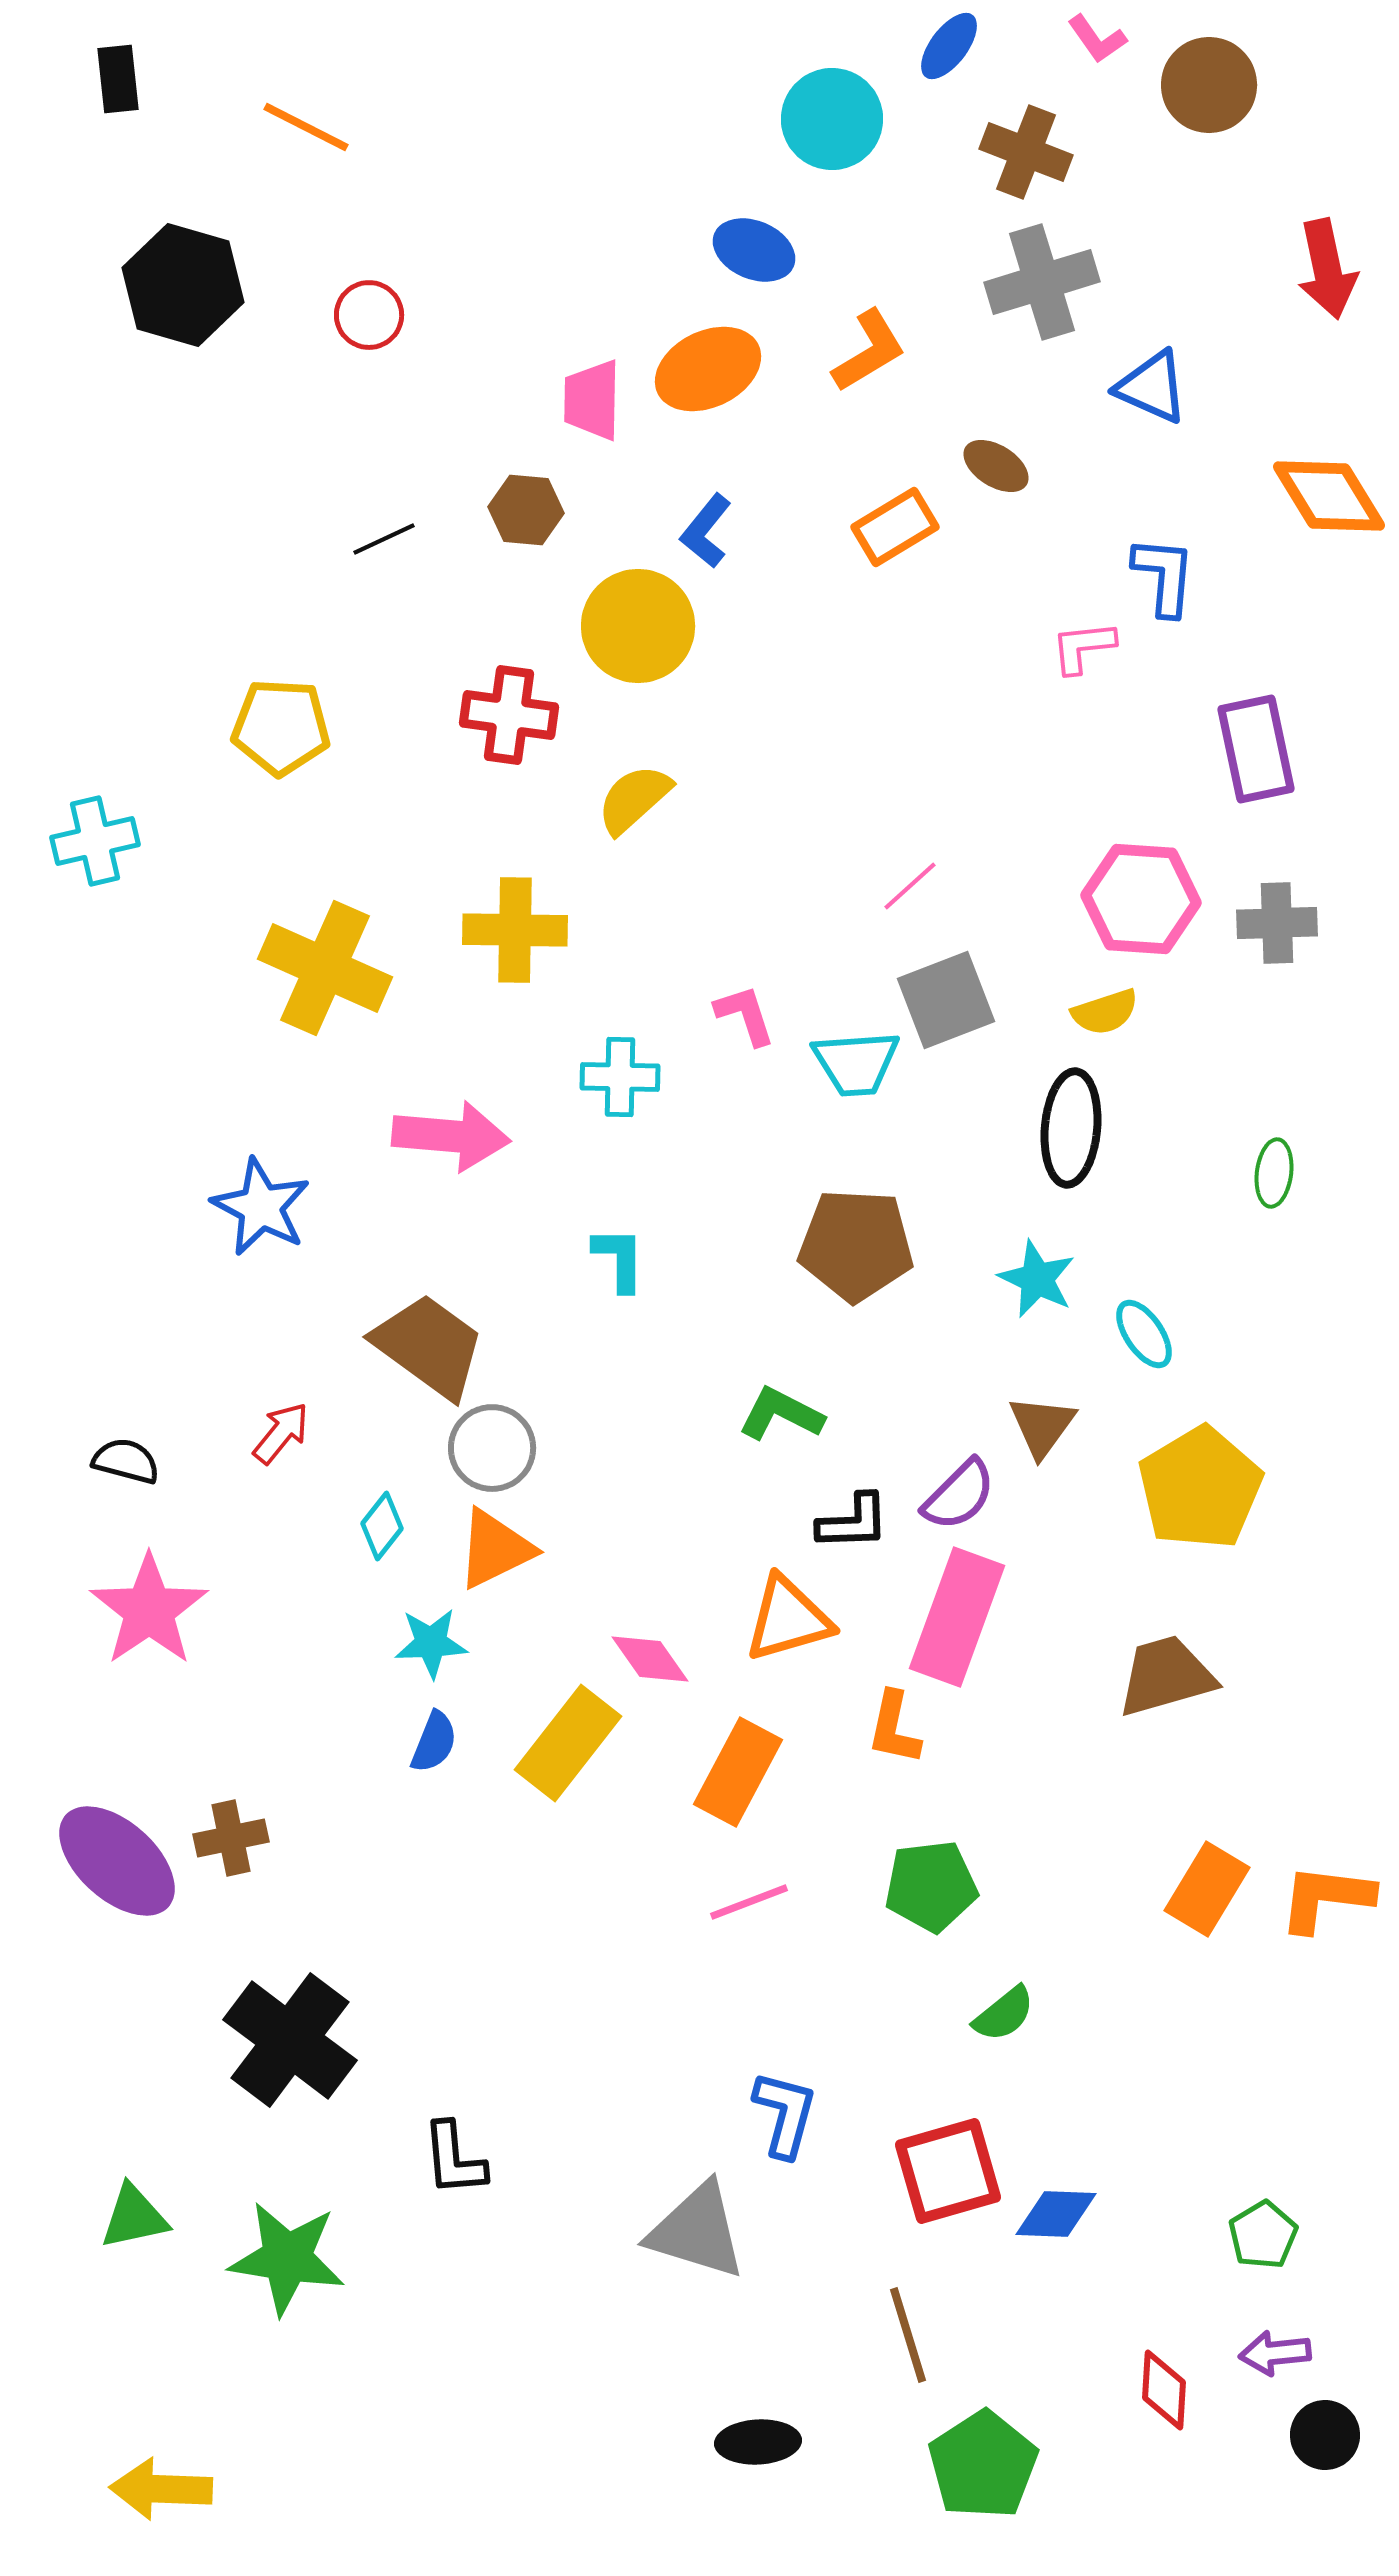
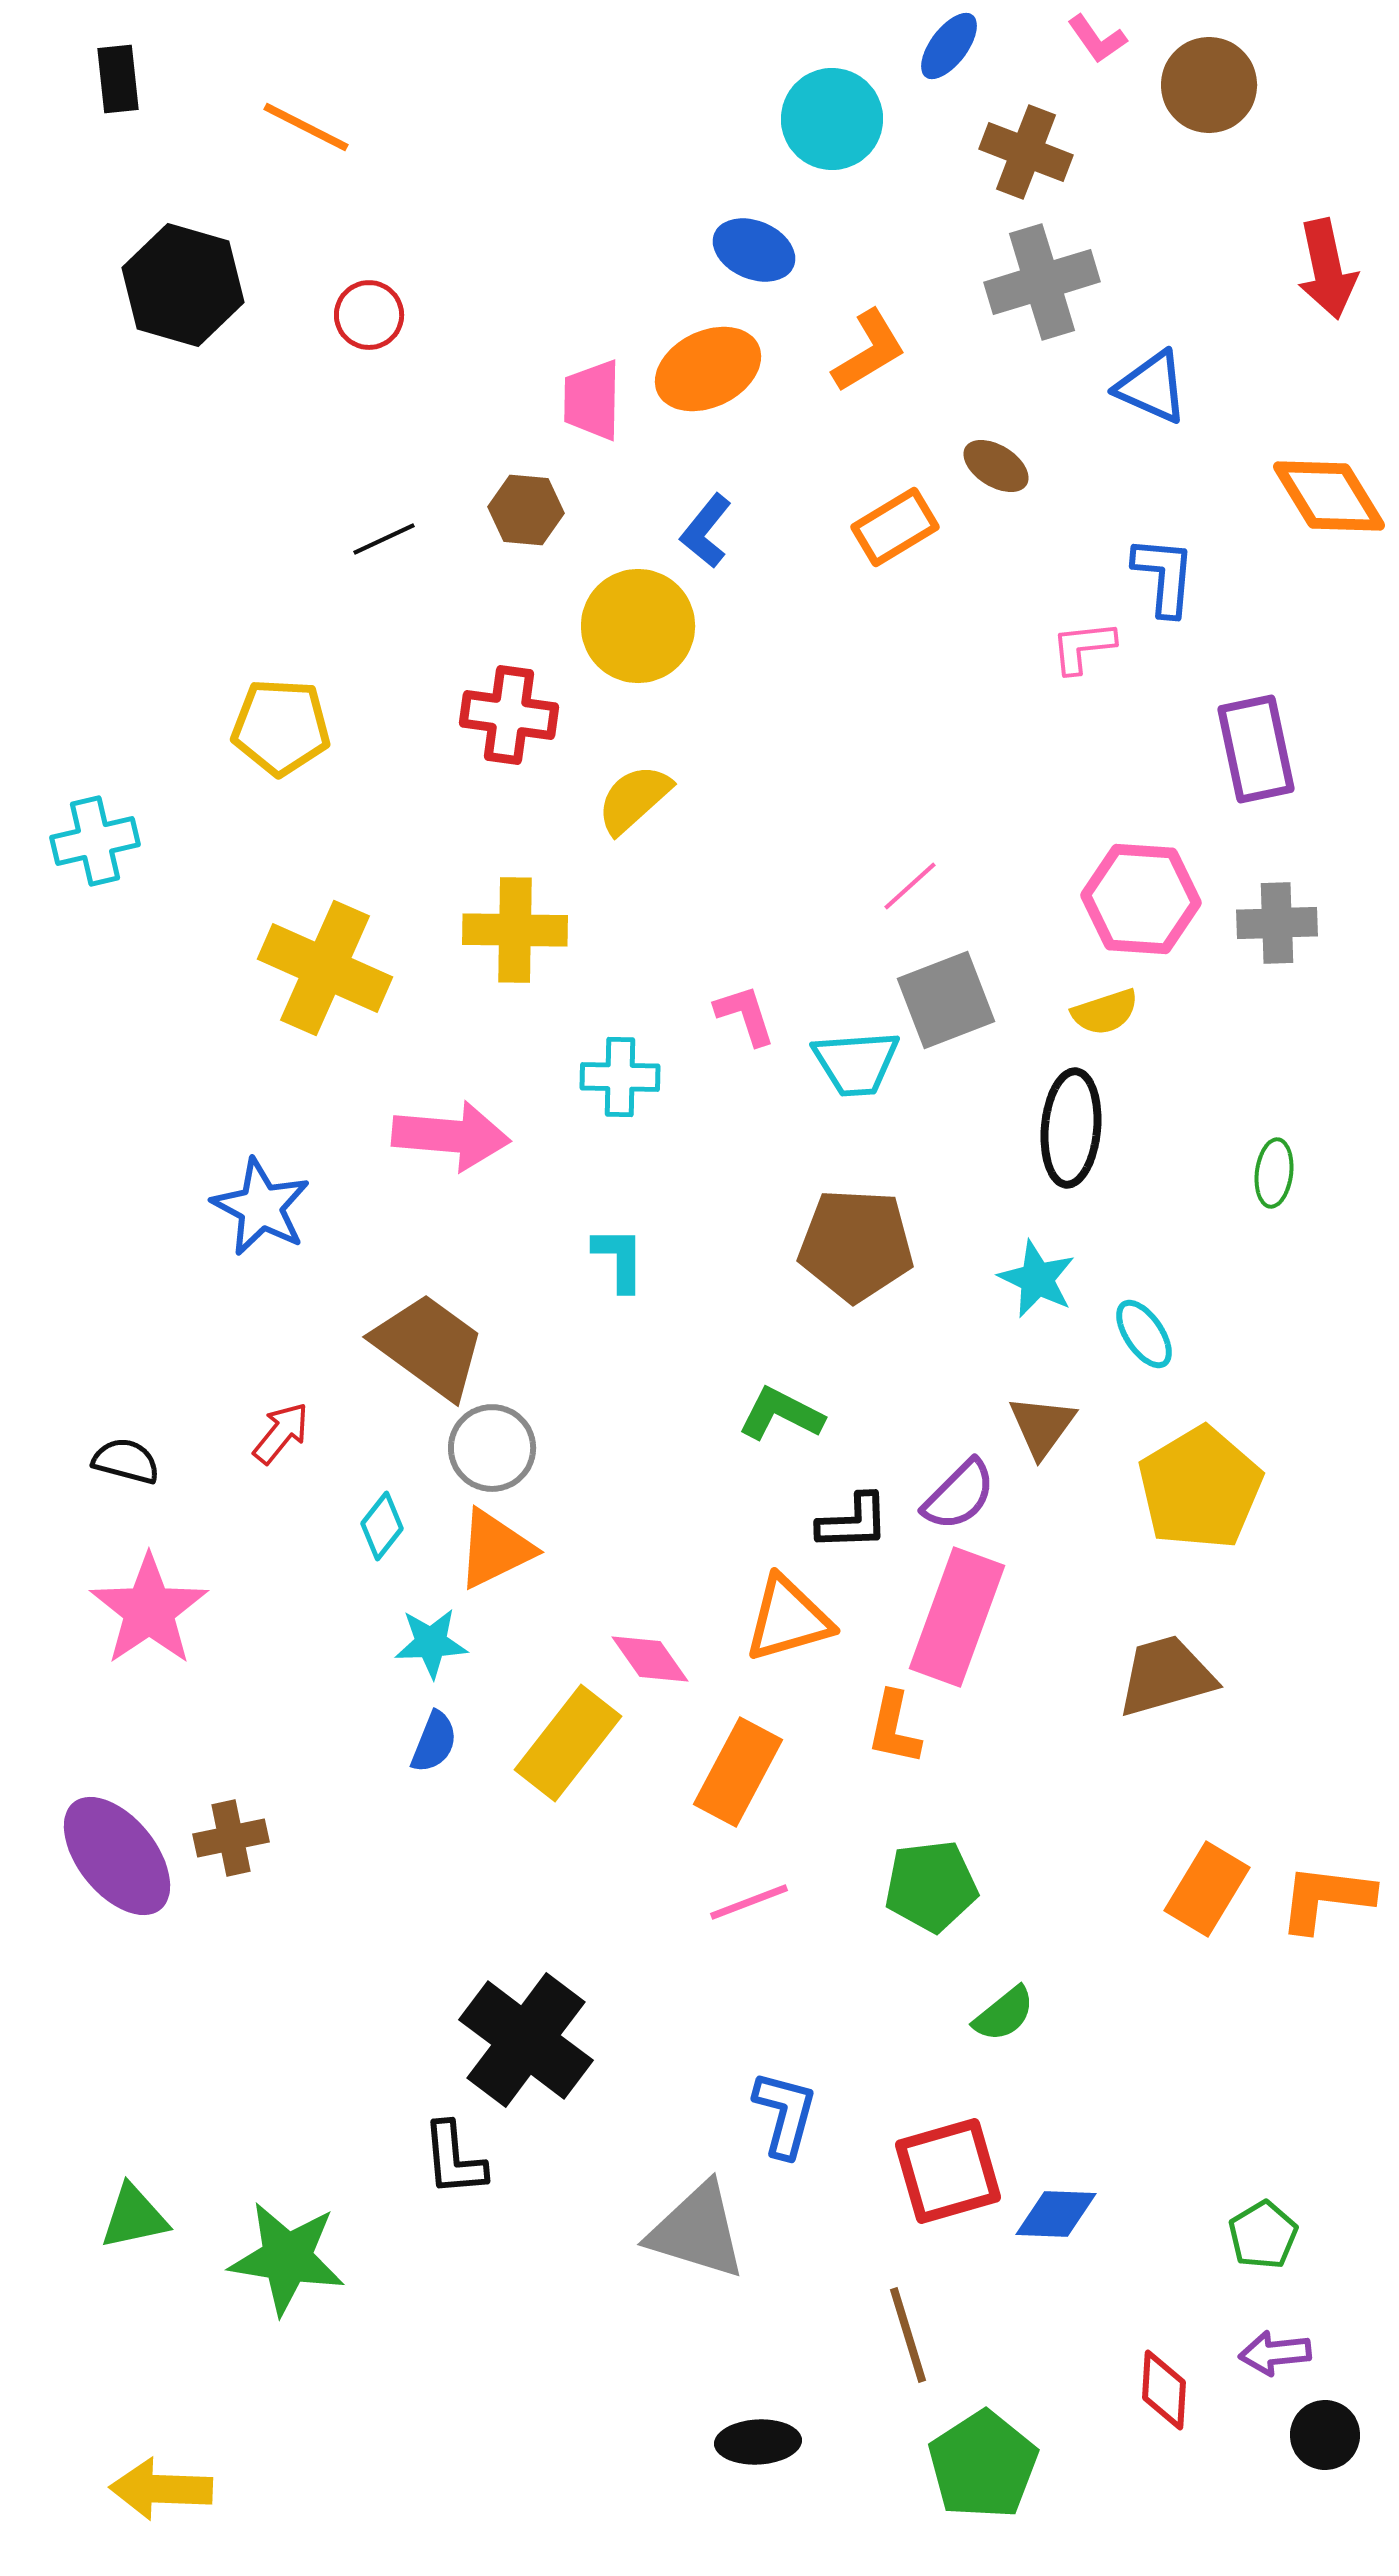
purple ellipse at (117, 1861): moved 5 px up; rotated 9 degrees clockwise
black cross at (290, 2040): moved 236 px right
